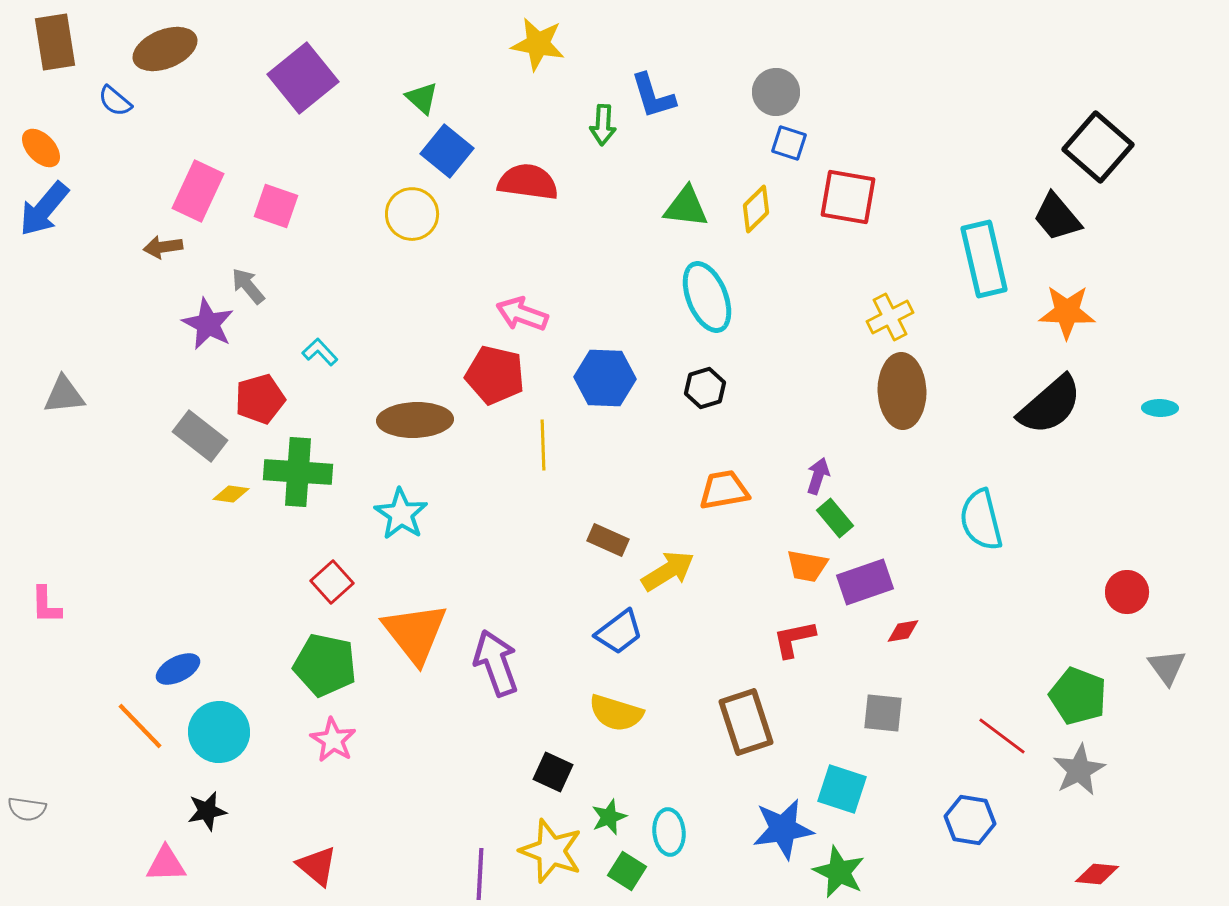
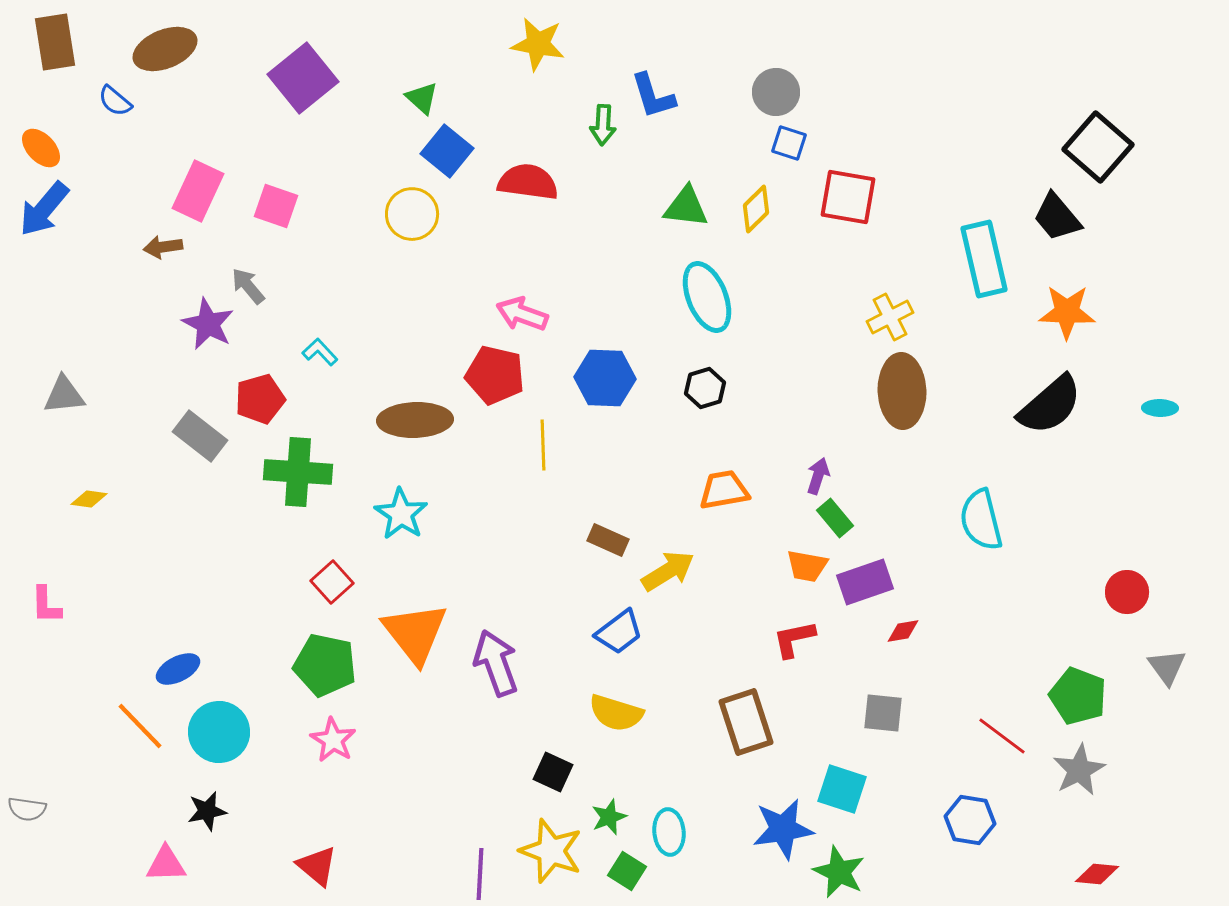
yellow diamond at (231, 494): moved 142 px left, 5 px down
